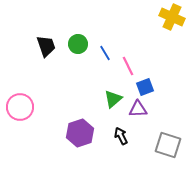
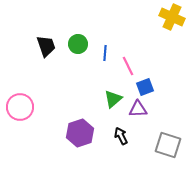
blue line: rotated 35 degrees clockwise
